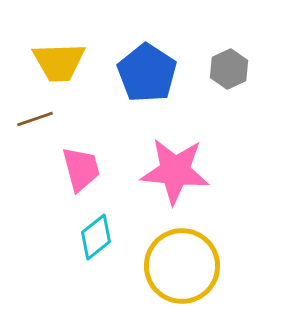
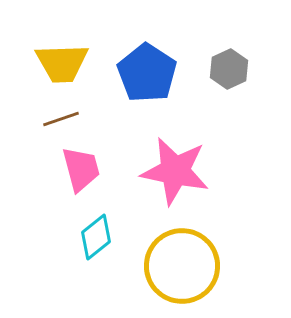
yellow trapezoid: moved 3 px right, 1 px down
brown line: moved 26 px right
pink star: rotated 6 degrees clockwise
